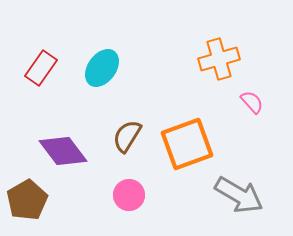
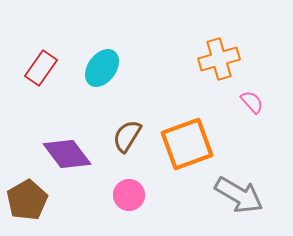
purple diamond: moved 4 px right, 3 px down
